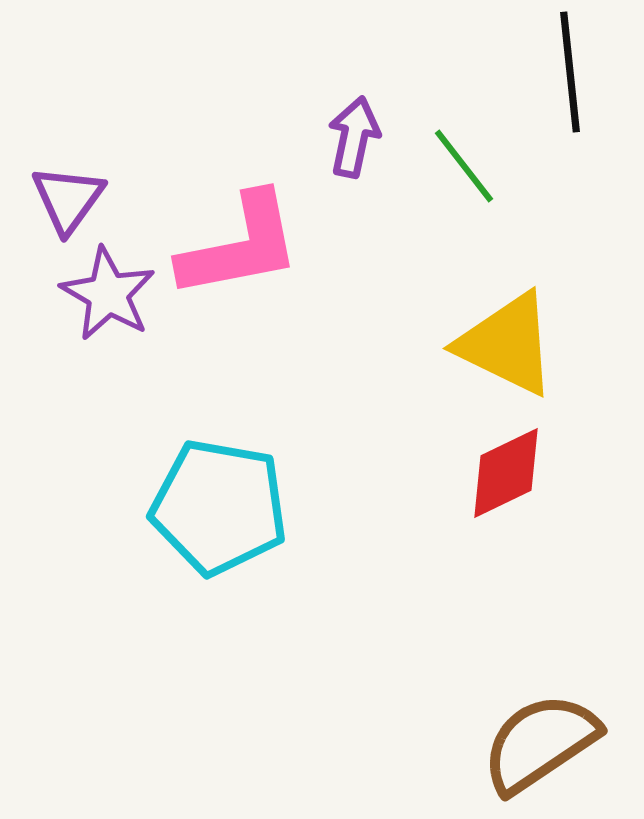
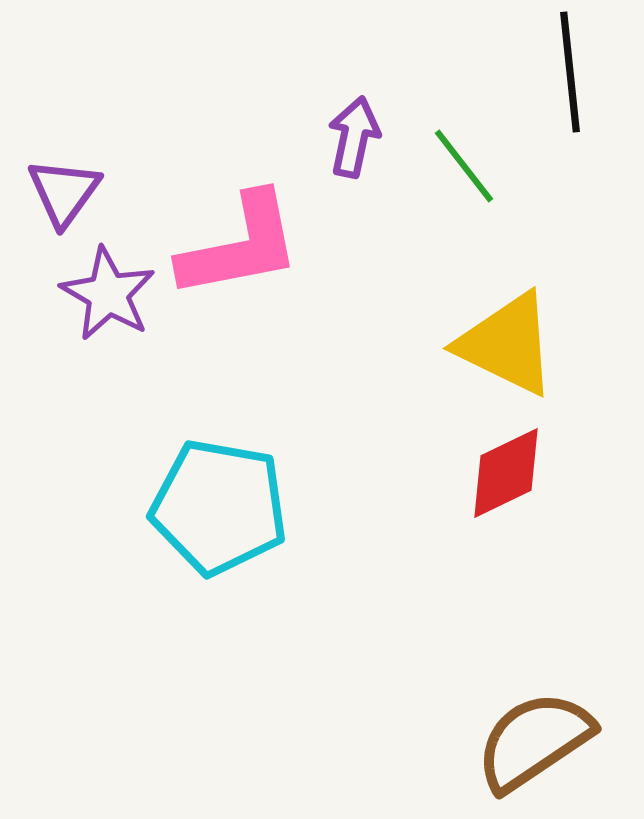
purple triangle: moved 4 px left, 7 px up
brown semicircle: moved 6 px left, 2 px up
